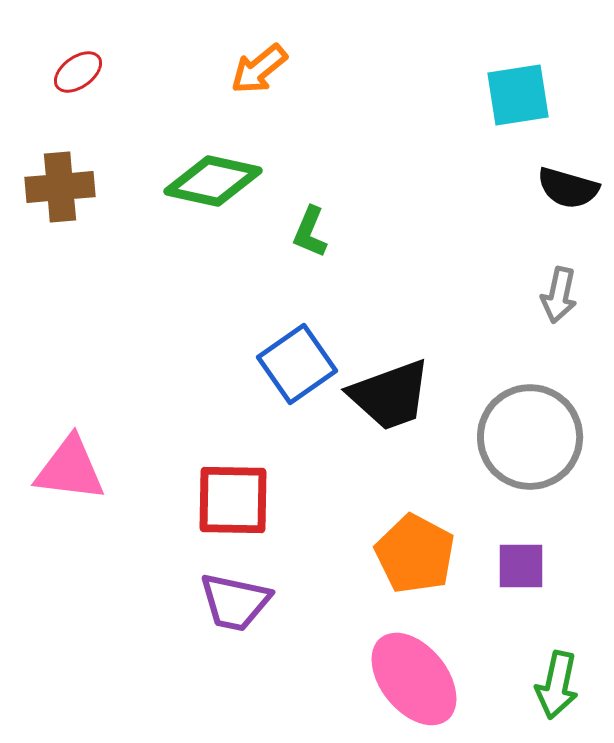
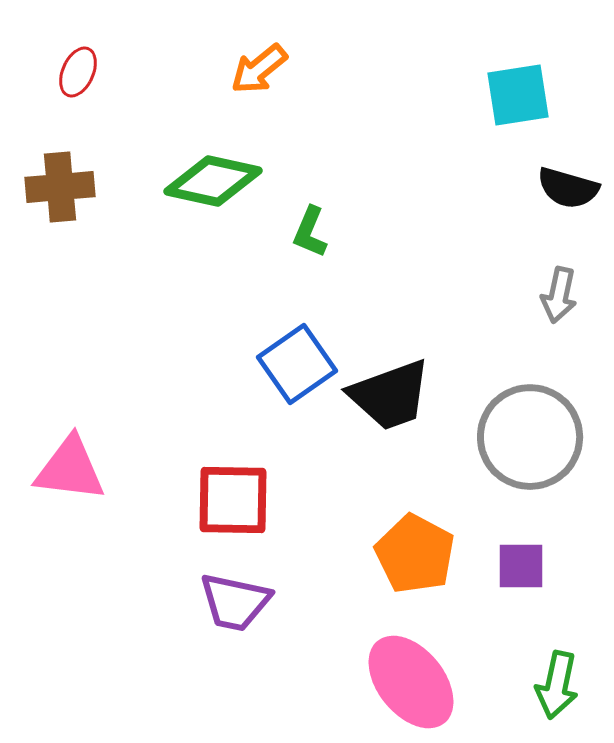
red ellipse: rotated 30 degrees counterclockwise
pink ellipse: moved 3 px left, 3 px down
